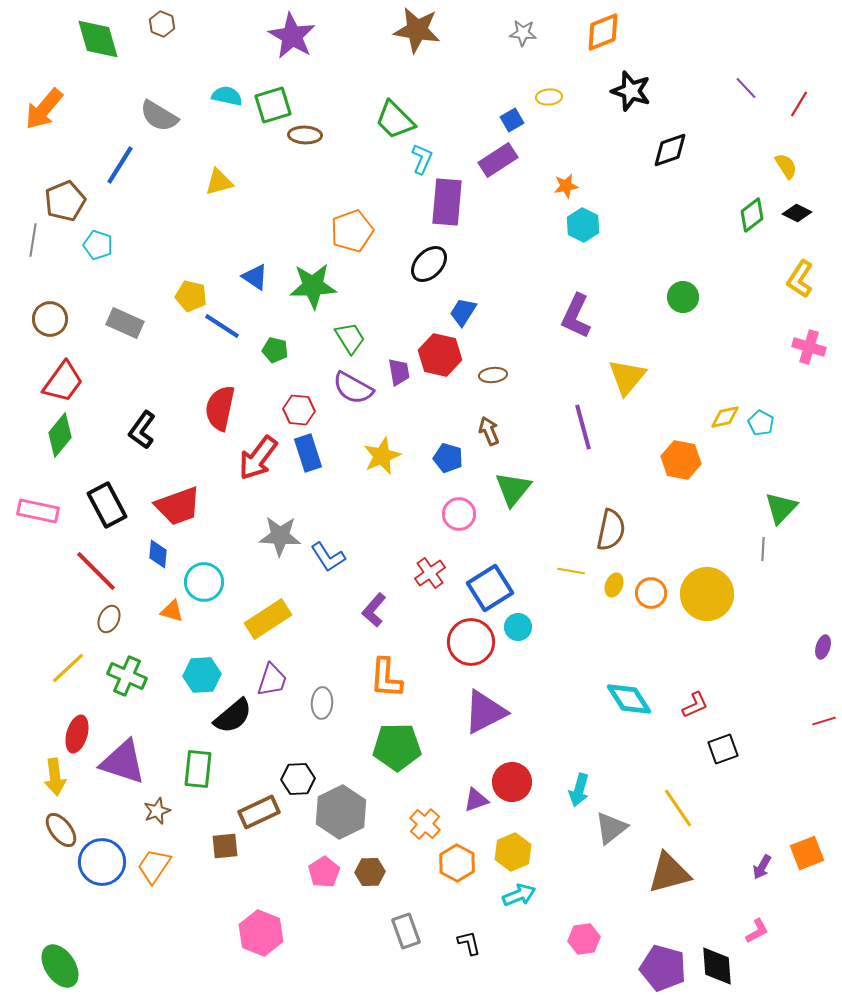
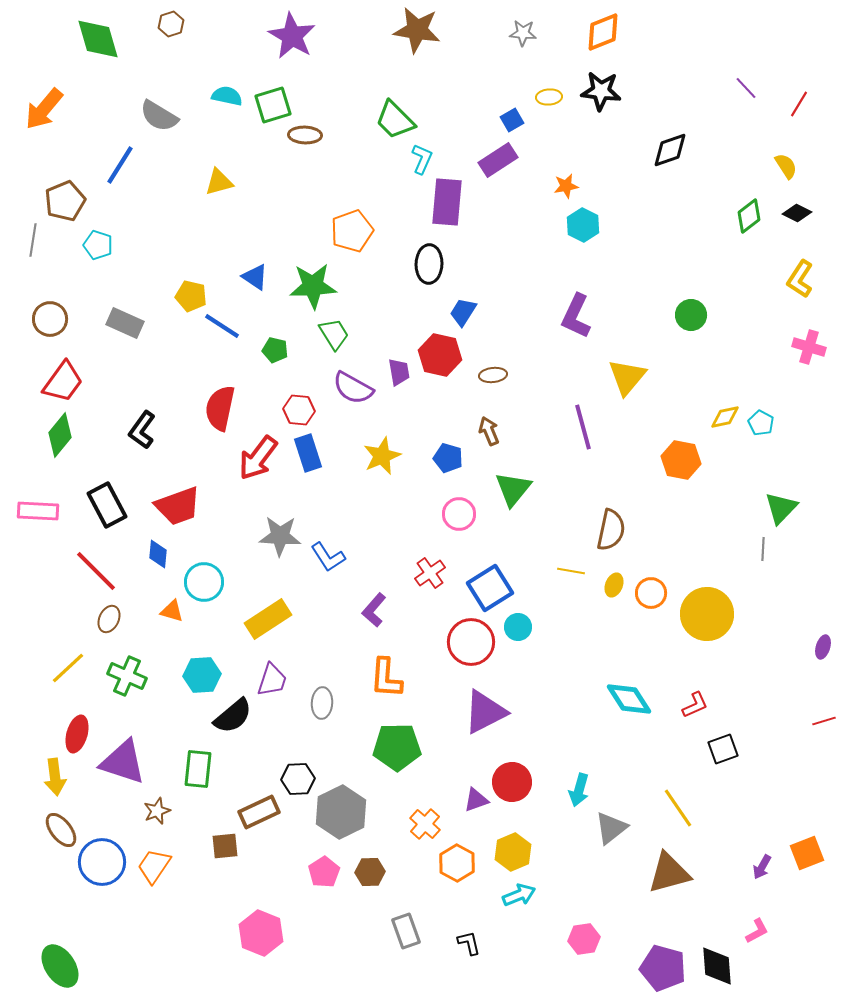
brown hexagon at (162, 24): moved 9 px right; rotated 20 degrees clockwise
black star at (631, 91): moved 30 px left; rotated 12 degrees counterclockwise
green diamond at (752, 215): moved 3 px left, 1 px down
black ellipse at (429, 264): rotated 42 degrees counterclockwise
green circle at (683, 297): moved 8 px right, 18 px down
green trapezoid at (350, 338): moved 16 px left, 4 px up
pink rectangle at (38, 511): rotated 9 degrees counterclockwise
yellow circle at (707, 594): moved 20 px down
